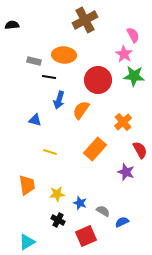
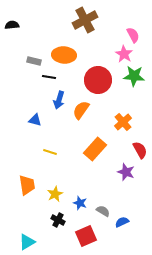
yellow star: moved 2 px left; rotated 21 degrees counterclockwise
